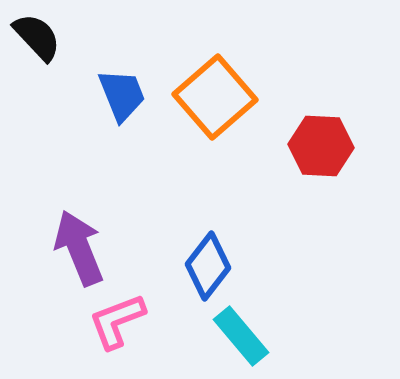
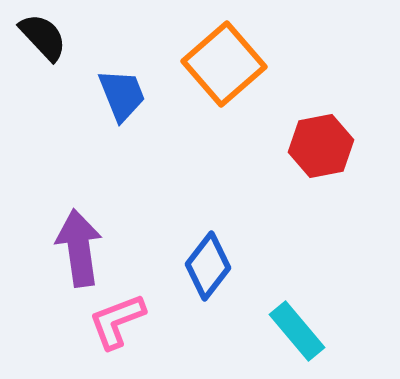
black semicircle: moved 6 px right
orange square: moved 9 px right, 33 px up
red hexagon: rotated 14 degrees counterclockwise
purple arrow: rotated 14 degrees clockwise
cyan rectangle: moved 56 px right, 5 px up
